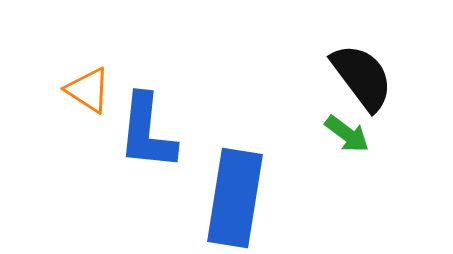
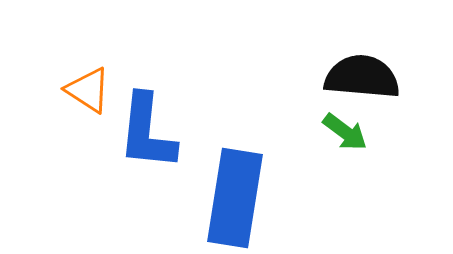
black semicircle: rotated 48 degrees counterclockwise
green arrow: moved 2 px left, 2 px up
